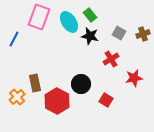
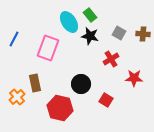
pink rectangle: moved 9 px right, 31 px down
brown cross: rotated 24 degrees clockwise
red star: rotated 12 degrees clockwise
red hexagon: moved 3 px right, 7 px down; rotated 15 degrees counterclockwise
